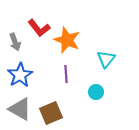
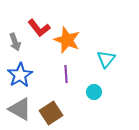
cyan circle: moved 2 px left
brown square: rotated 10 degrees counterclockwise
